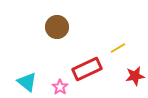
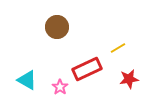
red star: moved 6 px left, 3 px down
cyan triangle: moved 2 px up; rotated 10 degrees counterclockwise
